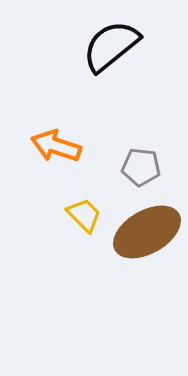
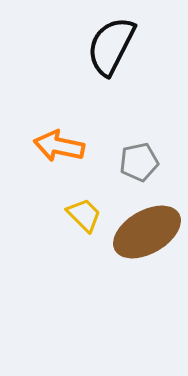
black semicircle: rotated 24 degrees counterclockwise
orange arrow: moved 3 px right; rotated 6 degrees counterclockwise
gray pentagon: moved 2 px left, 5 px up; rotated 18 degrees counterclockwise
